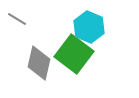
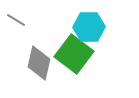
gray line: moved 1 px left, 1 px down
cyan hexagon: rotated 24 degrees counterclockwise
